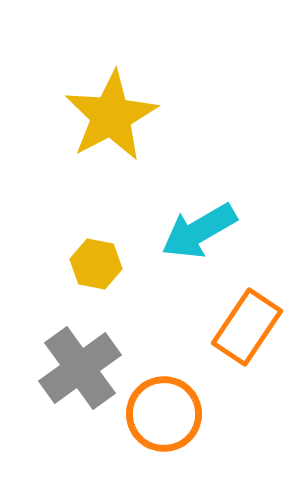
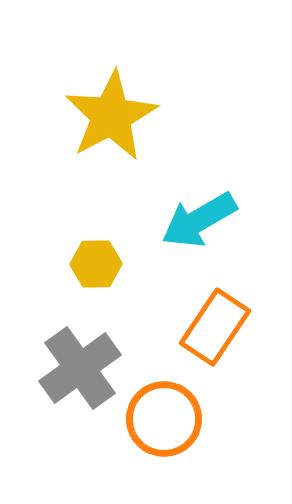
cyan arrow: moved 11 px up
yellow hexagon: rotated 12 degrees counterclockwise
orange rectangle: moved 32 px left
orange circle: moved 5 px down
